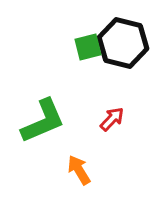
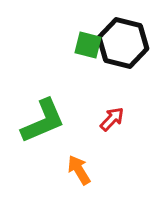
green square: moved 2 px up; rotated 28 degrees clockwise
